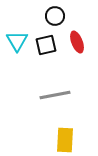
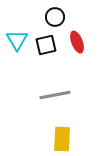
black circle: moved 1 px down
cyan triangle: moved 1 px up
yellow rectangle: moved 3 px left, 1 px up
